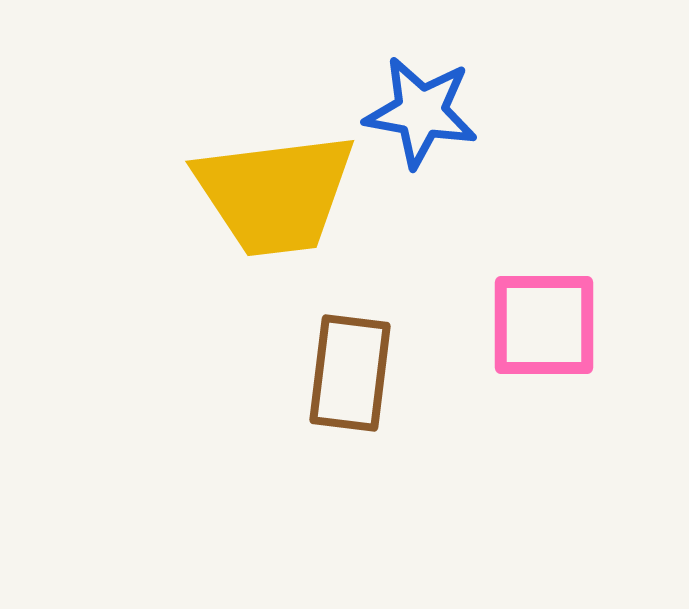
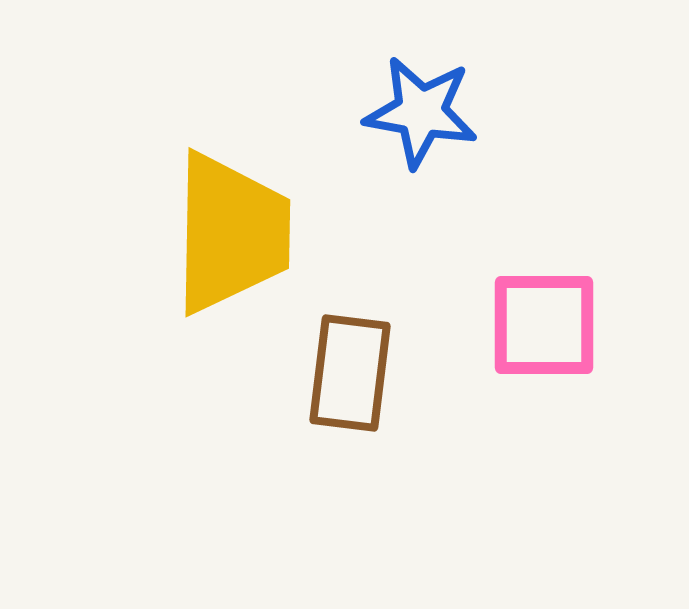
yellow trapezoid: moved 44 px left, 39 px down; rotated 82 degrees counterclockwise
